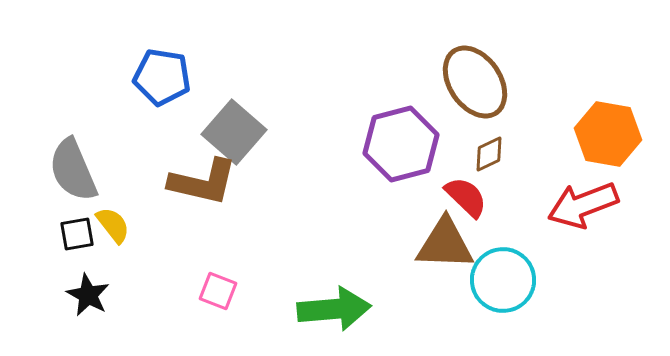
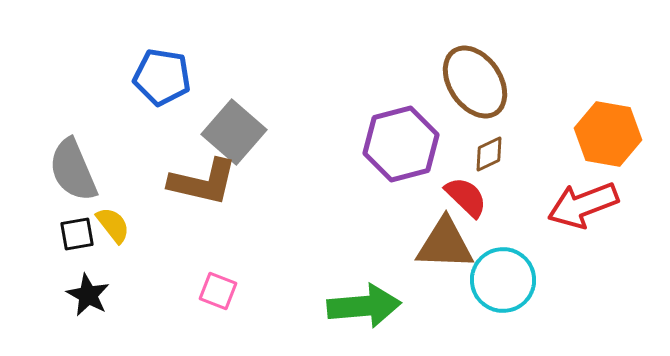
green arrow: moved 30 px right, 3 px up
